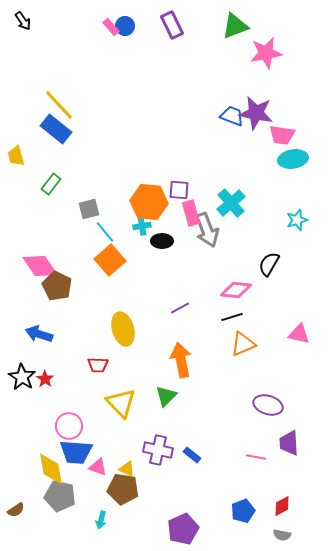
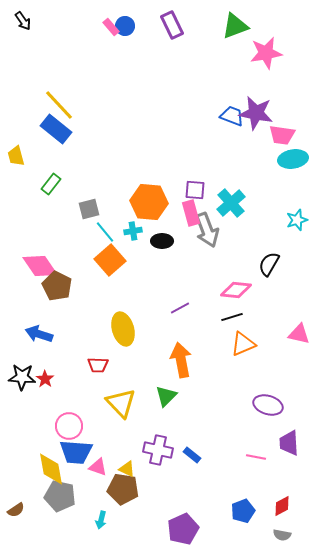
purple square at (179, 190): moved 16 px right
cyan cross at (142, 226): moved 9 px left, 5 px down
black star at (22, 377): rotated 28 degrees counterclockwise
